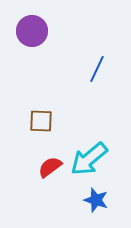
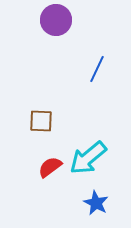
purple circle: moved 24 px right, 11 px up
cyan arrow: moved 1 px left, 1 px up
blue star: moved 3 px down; rotated 10 degrees clockwise
